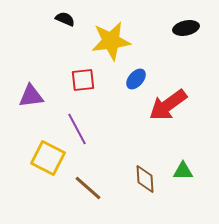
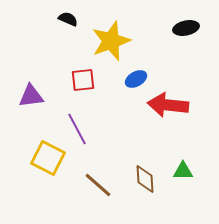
black semicircle: moved 3 px right
yellow star: rotated 12 degrees counterclockwise
blue ellipse: rotated 20 degrees clockwise
red arrow: rotated 42 degrees clockwise
brown line: moved 10 px right, 3 px up
